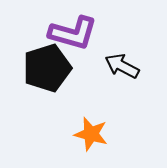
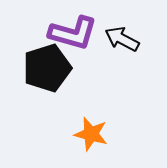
black arrow: moved 27 px up
